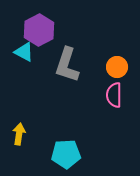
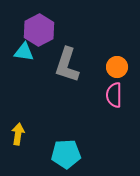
cyan triangle: rotated 20 degrees counterclockwise
yellow arrow: moved 1 px left
